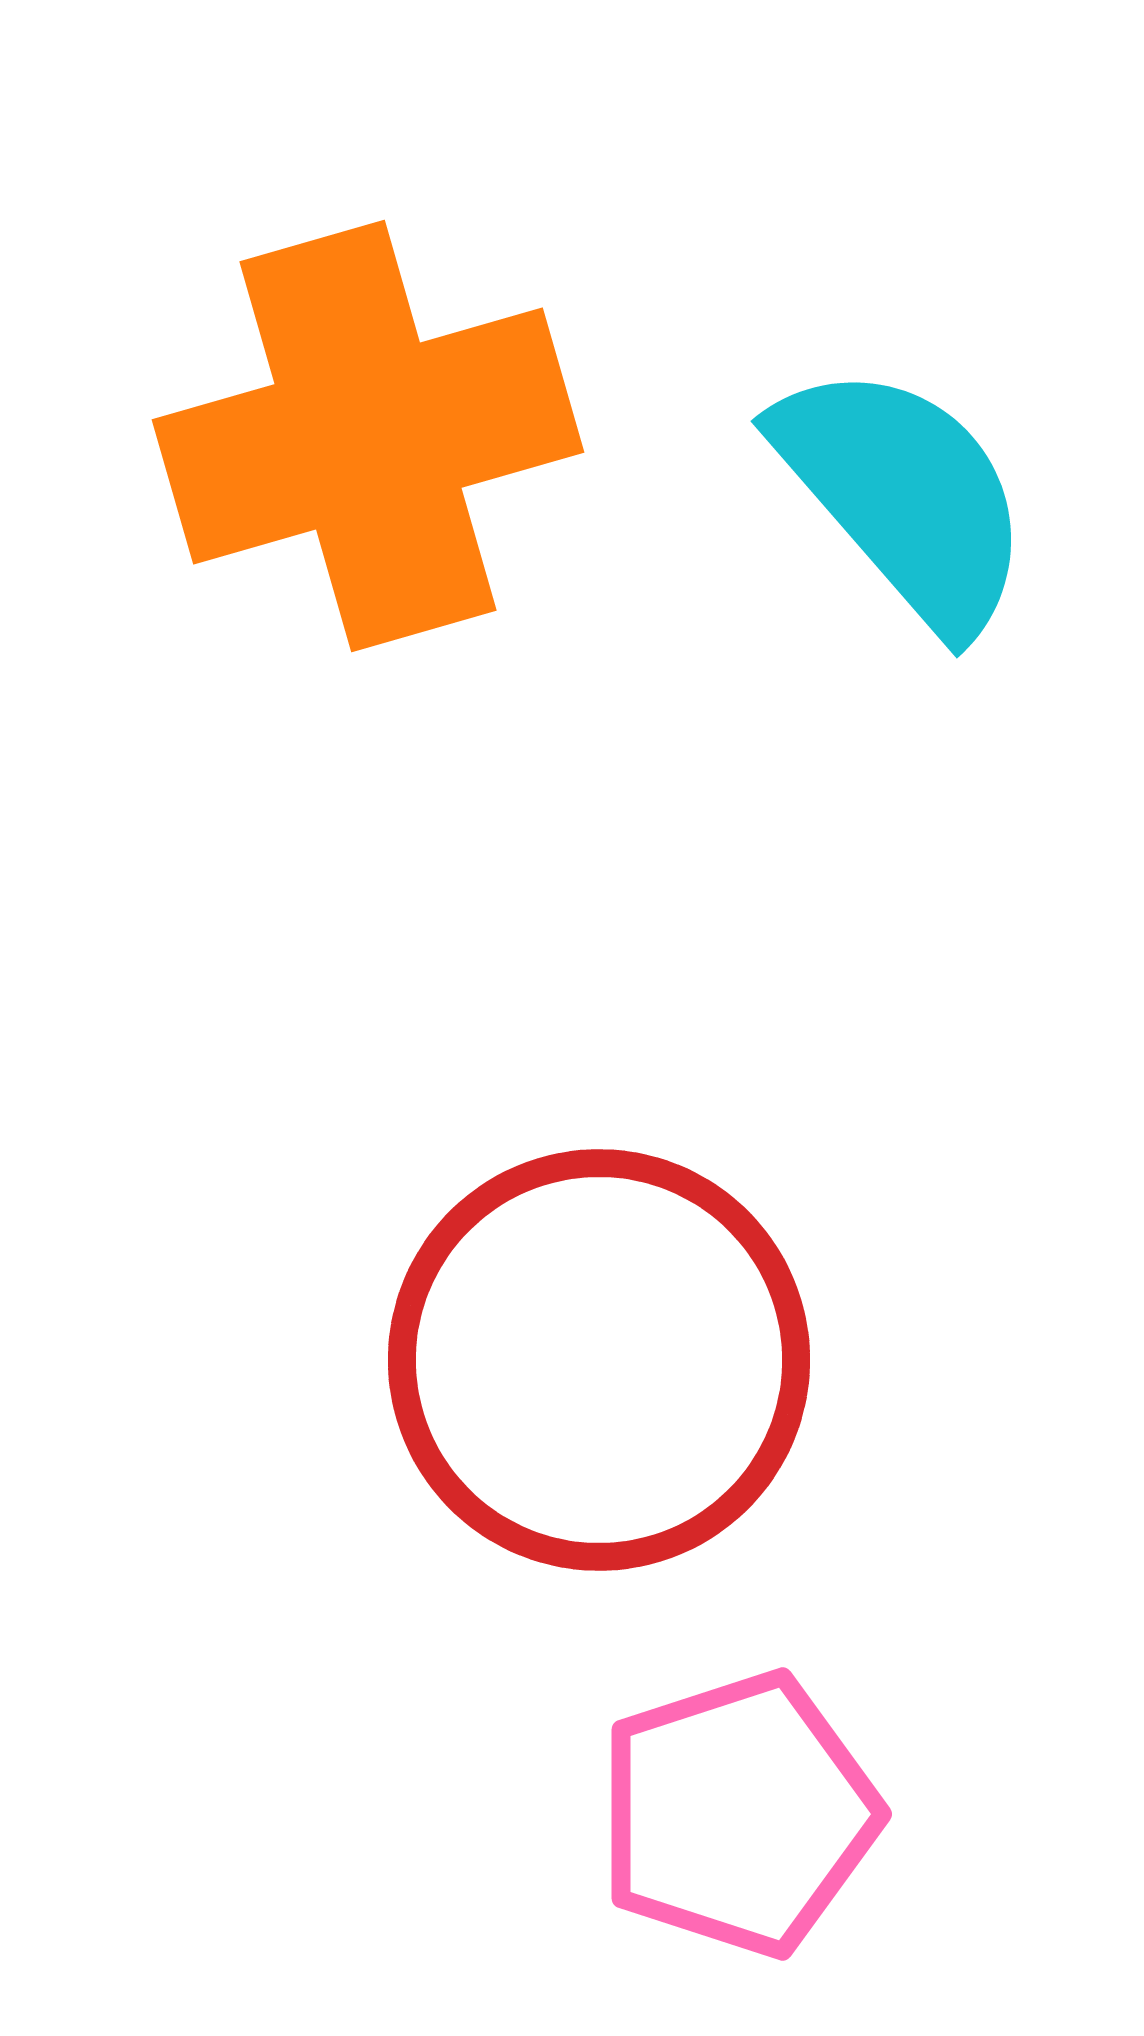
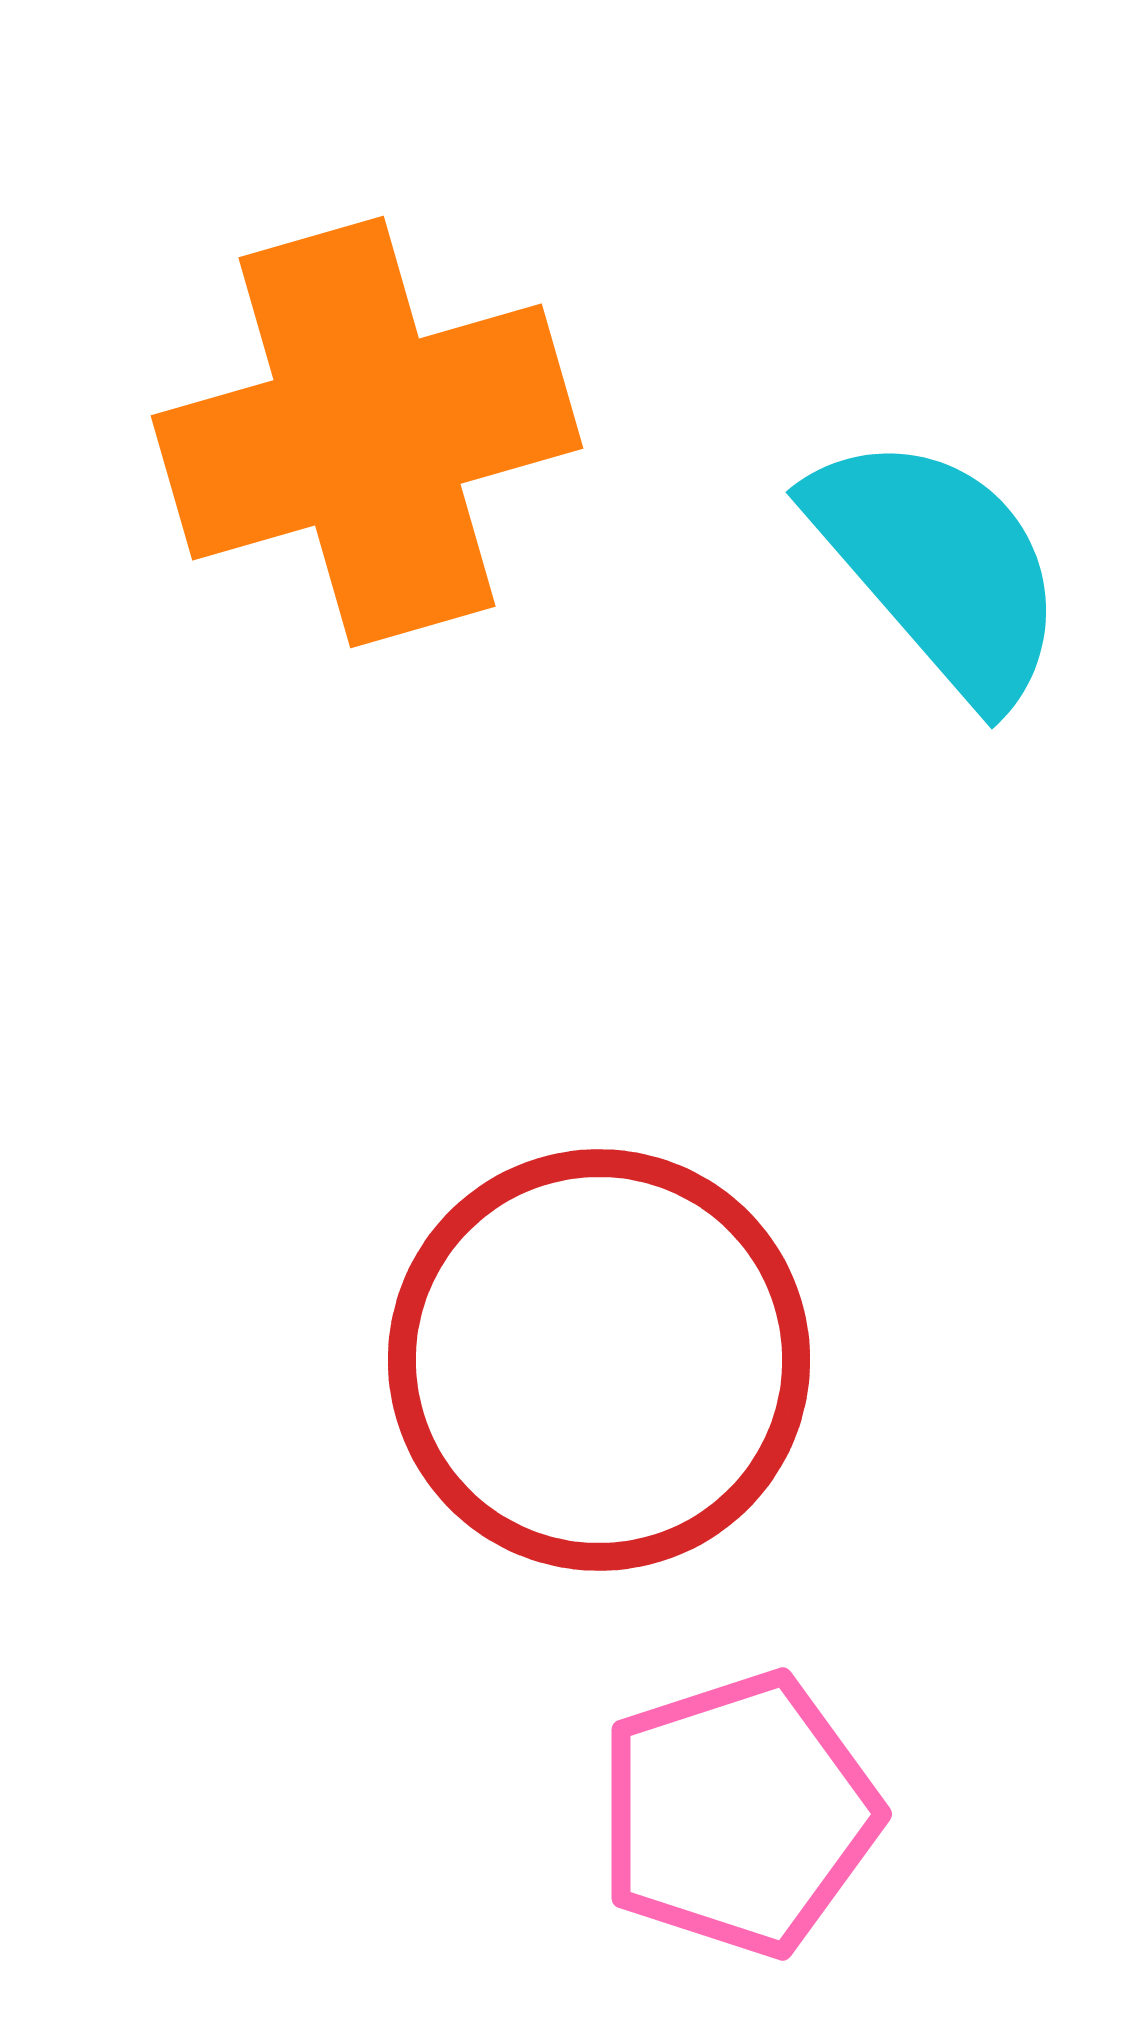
orange cross: moved 1 px left, 4 px up
cyan semicircle: moved 35 px right, 71 px down
